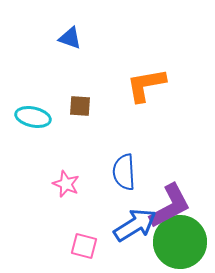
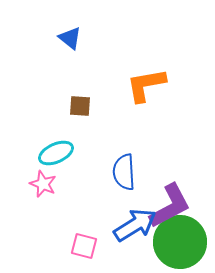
blue triangle: rotated 20 degrees clockwise
cyan ellipse: moved 23 px right, 36 px down; rotated 36 degrees counterclockwise
pink star: moved 23 px left
